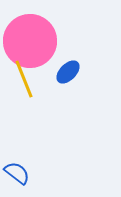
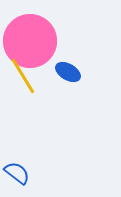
blue ellipse: rotated 75 degrees clockwise
yellow line: moved 1 px left, 3 px up; rotated 9 degrees counterclockwise
